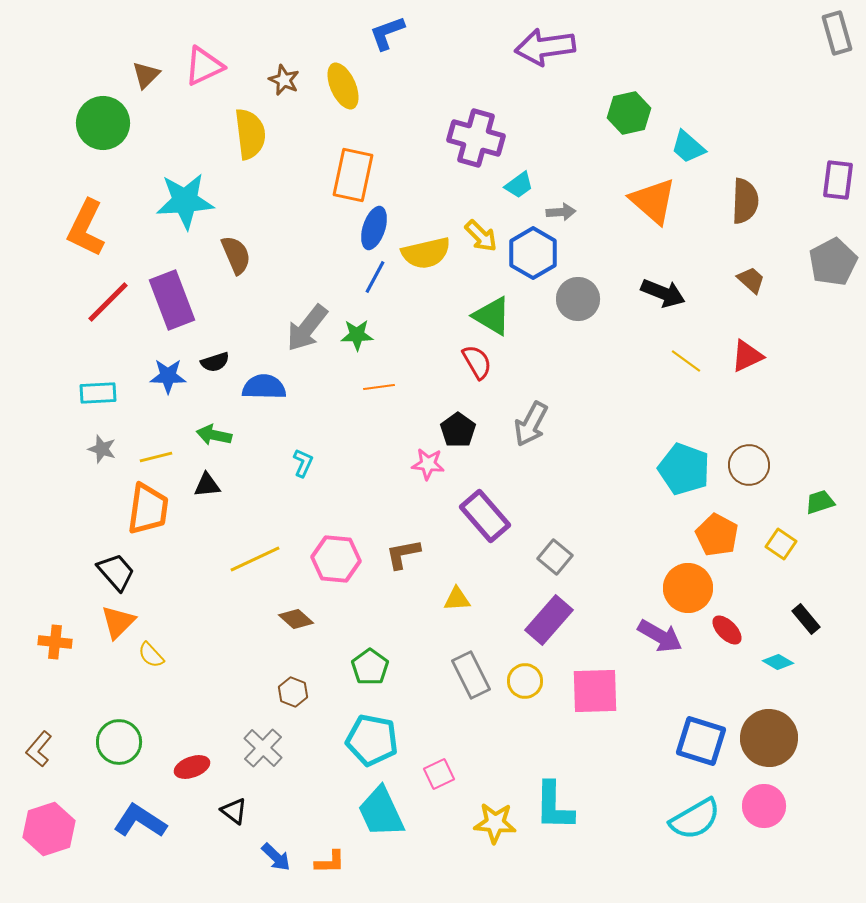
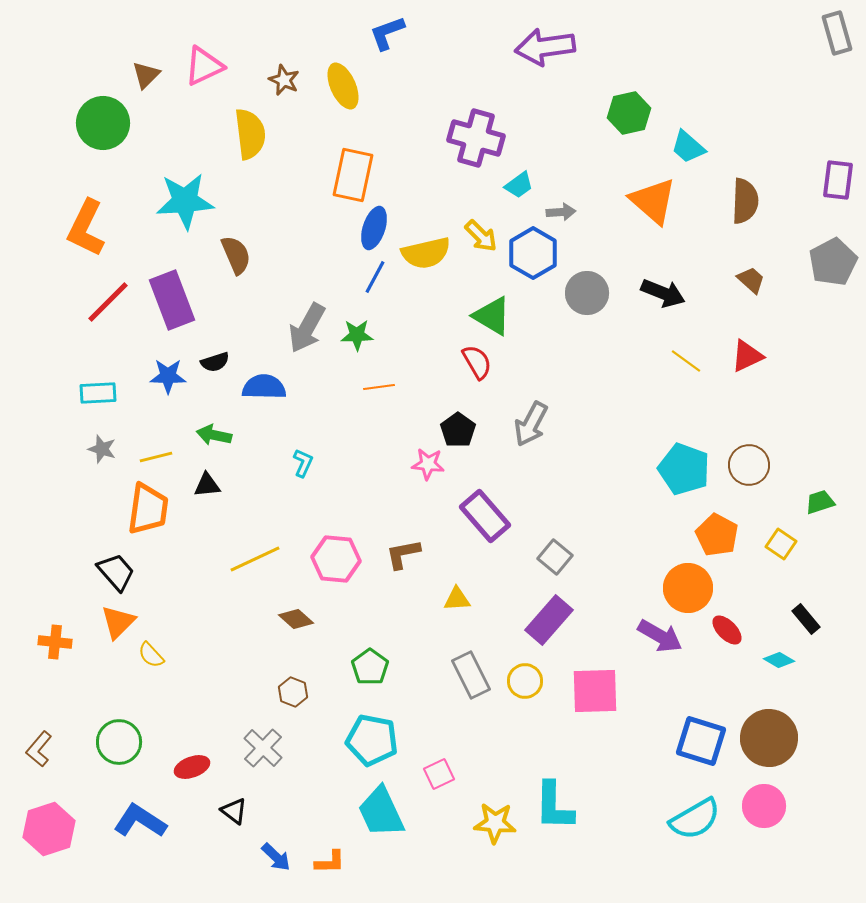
gray circle at (578, 299): moved 9 px right, 6 px up
gray arrow at (307, 328): rotated 9 degrees counterclockwise
cyan diamond at (778, 662): moved 1 px right, 2 px up
